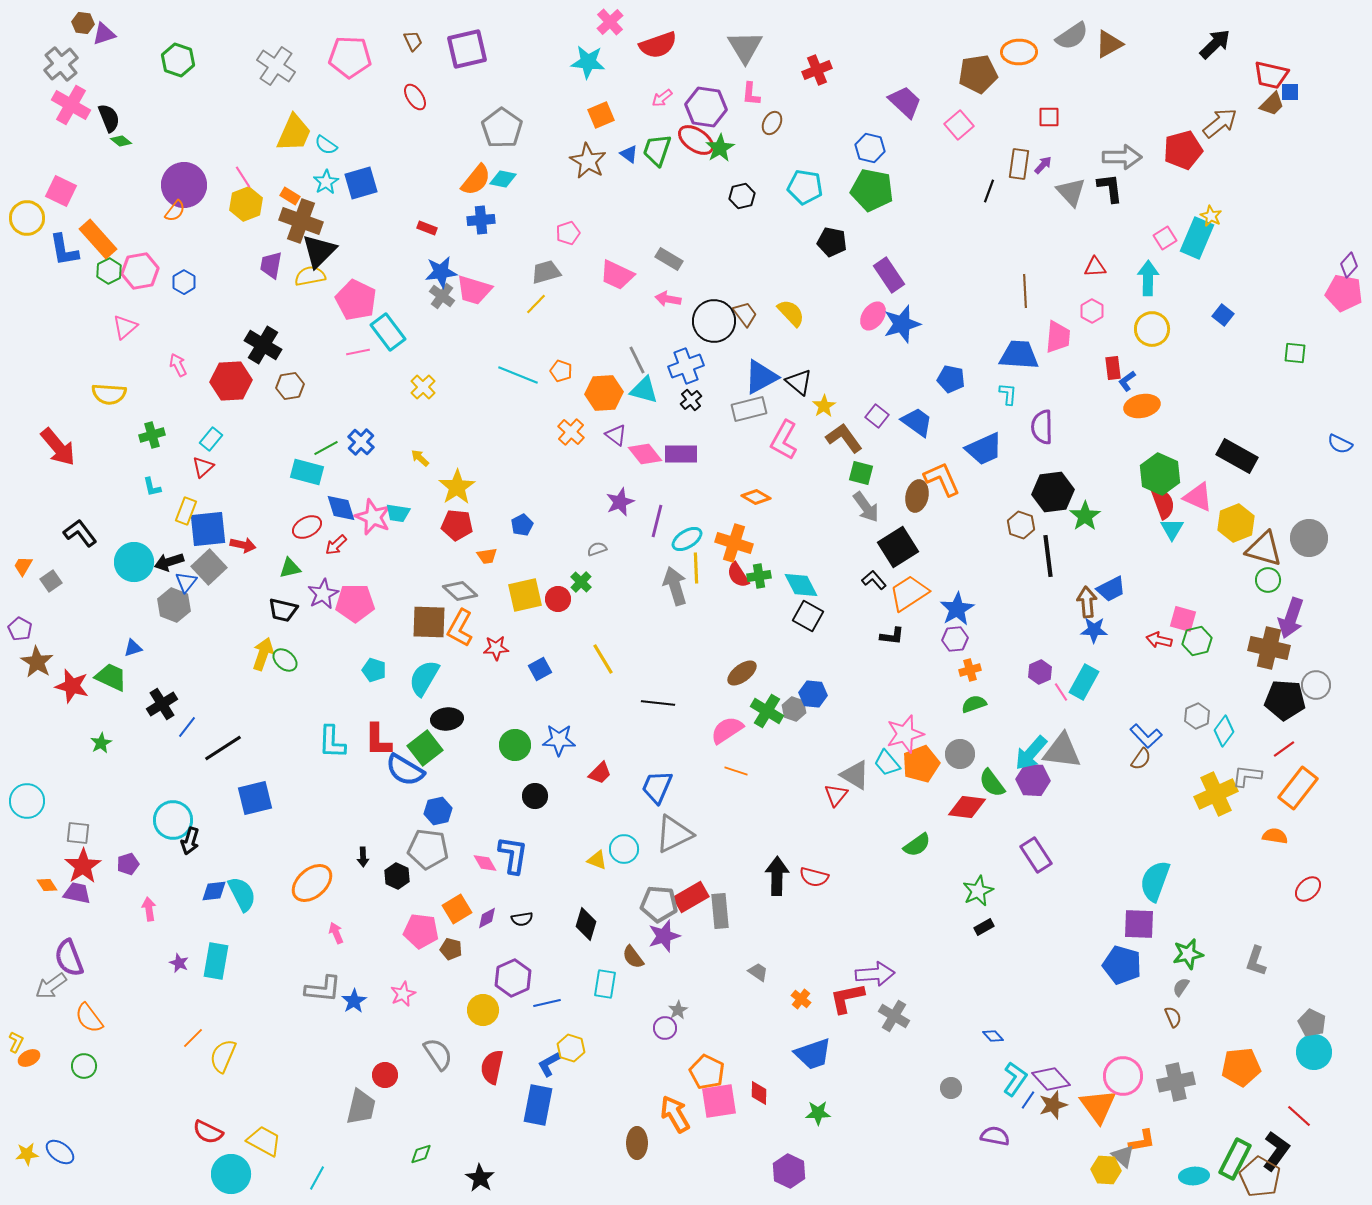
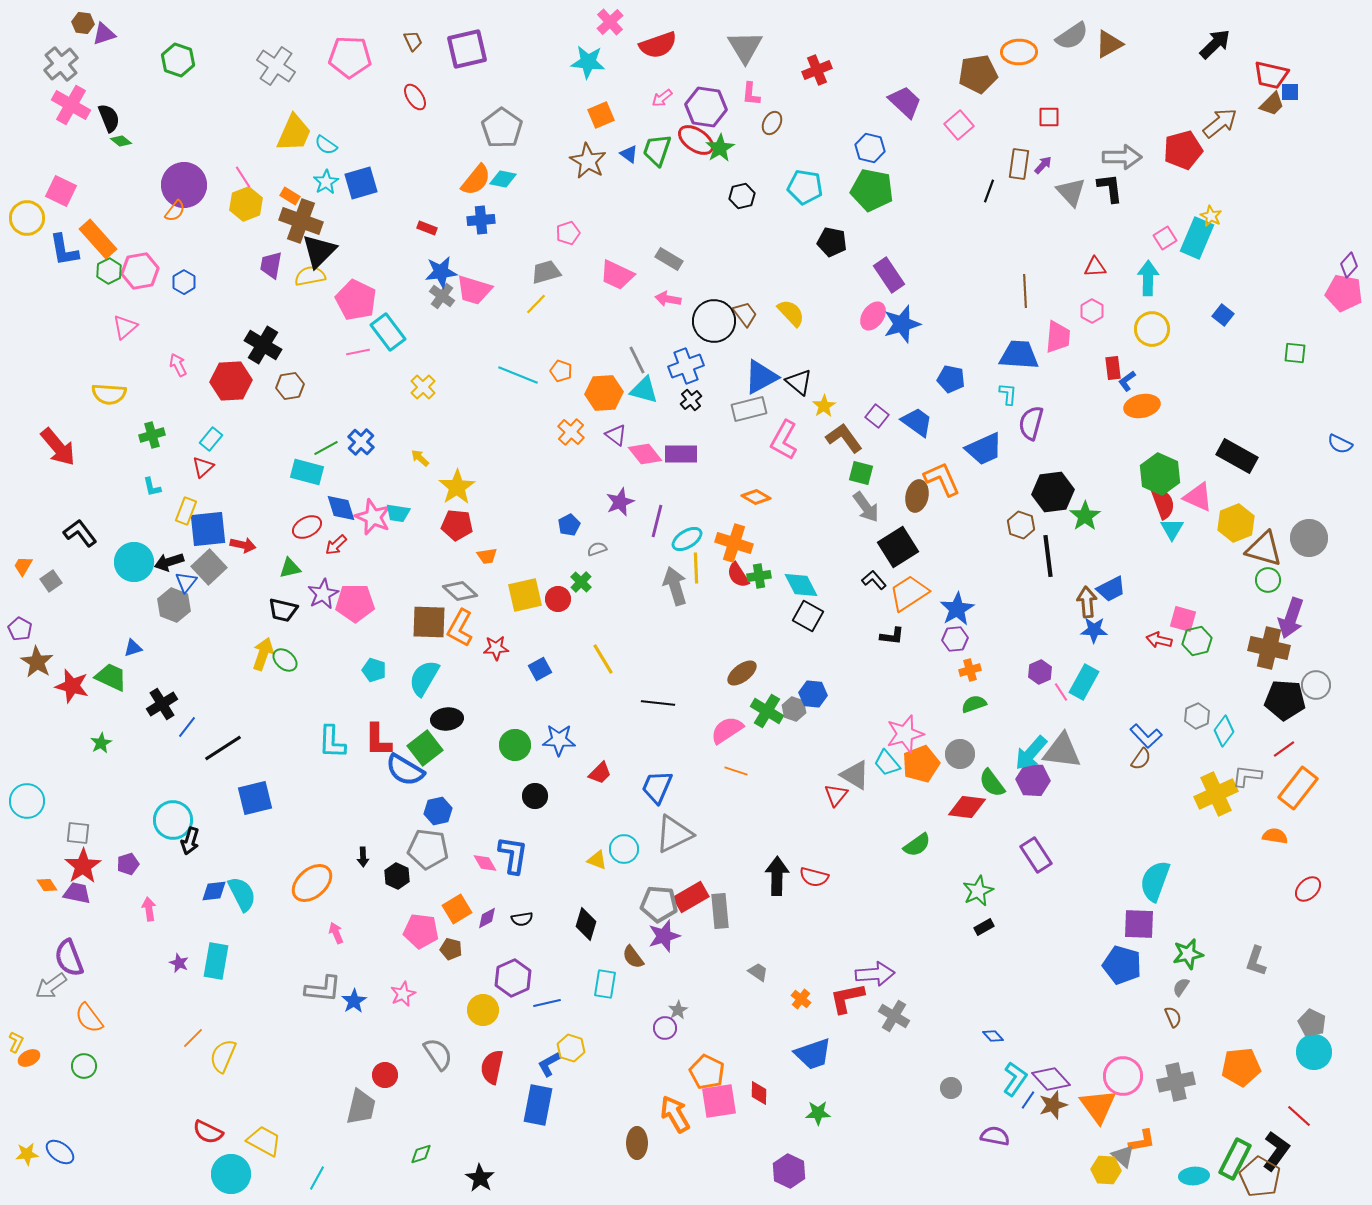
purple semicircle at (1042, 427): moved 11 px left, 4 px up; rotated 16 degrees clockwise
blue pentagon at (522, 525): moved 47 px right
